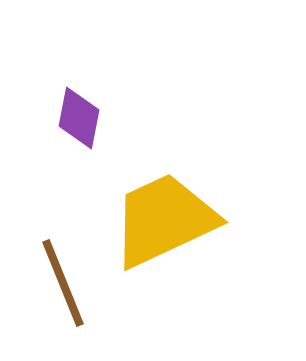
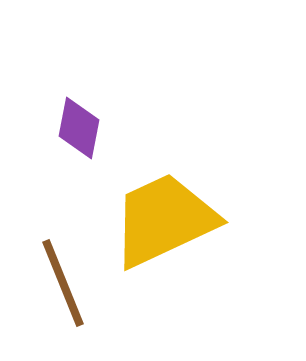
purple diamond: moved 10 px down
